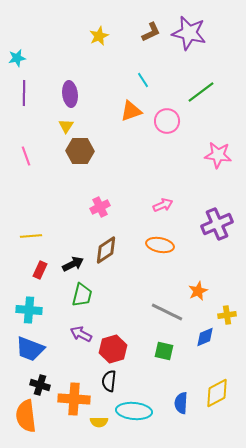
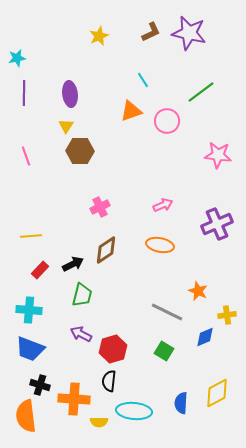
red rectangle: rotated 18 degrees clockwise
orange star: rotated 24 degrees counterclockwise
green square: rotated 18 degrees clockwise
